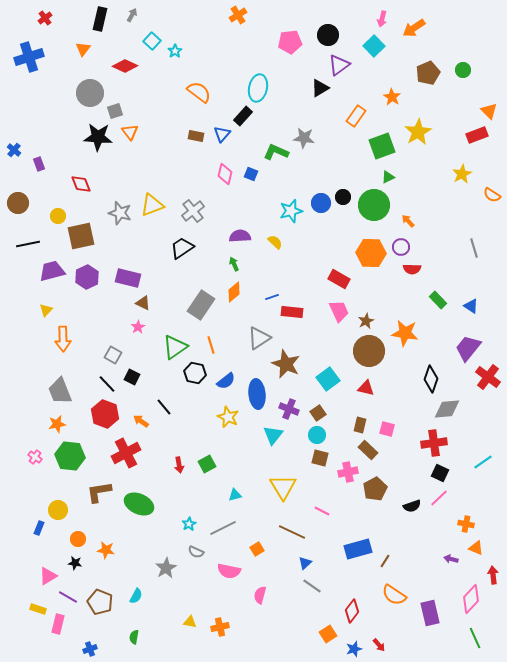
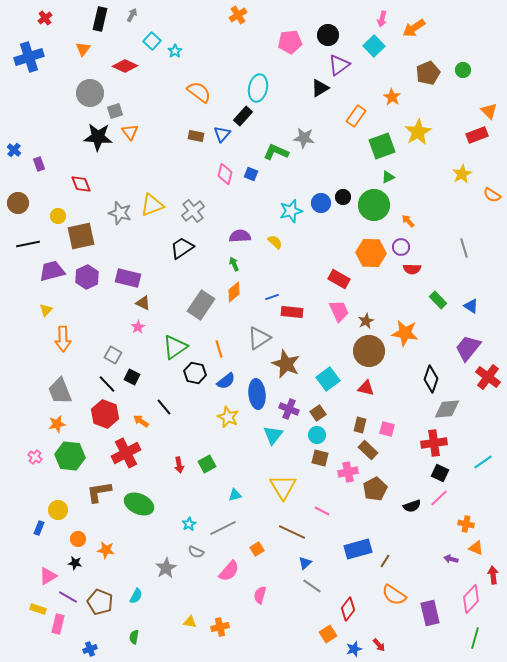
gray line at (474, 248): moved 10 px left
orange line at (211, 345): moved 8 px right, 4 px down
pink semicircle at (229, 571): rotated 60 degrees counterclockwise
red diamond at (352, 611): moved 4 px left, 2 px up
green line at (475, 638): rotated 40 degrees clockwise
